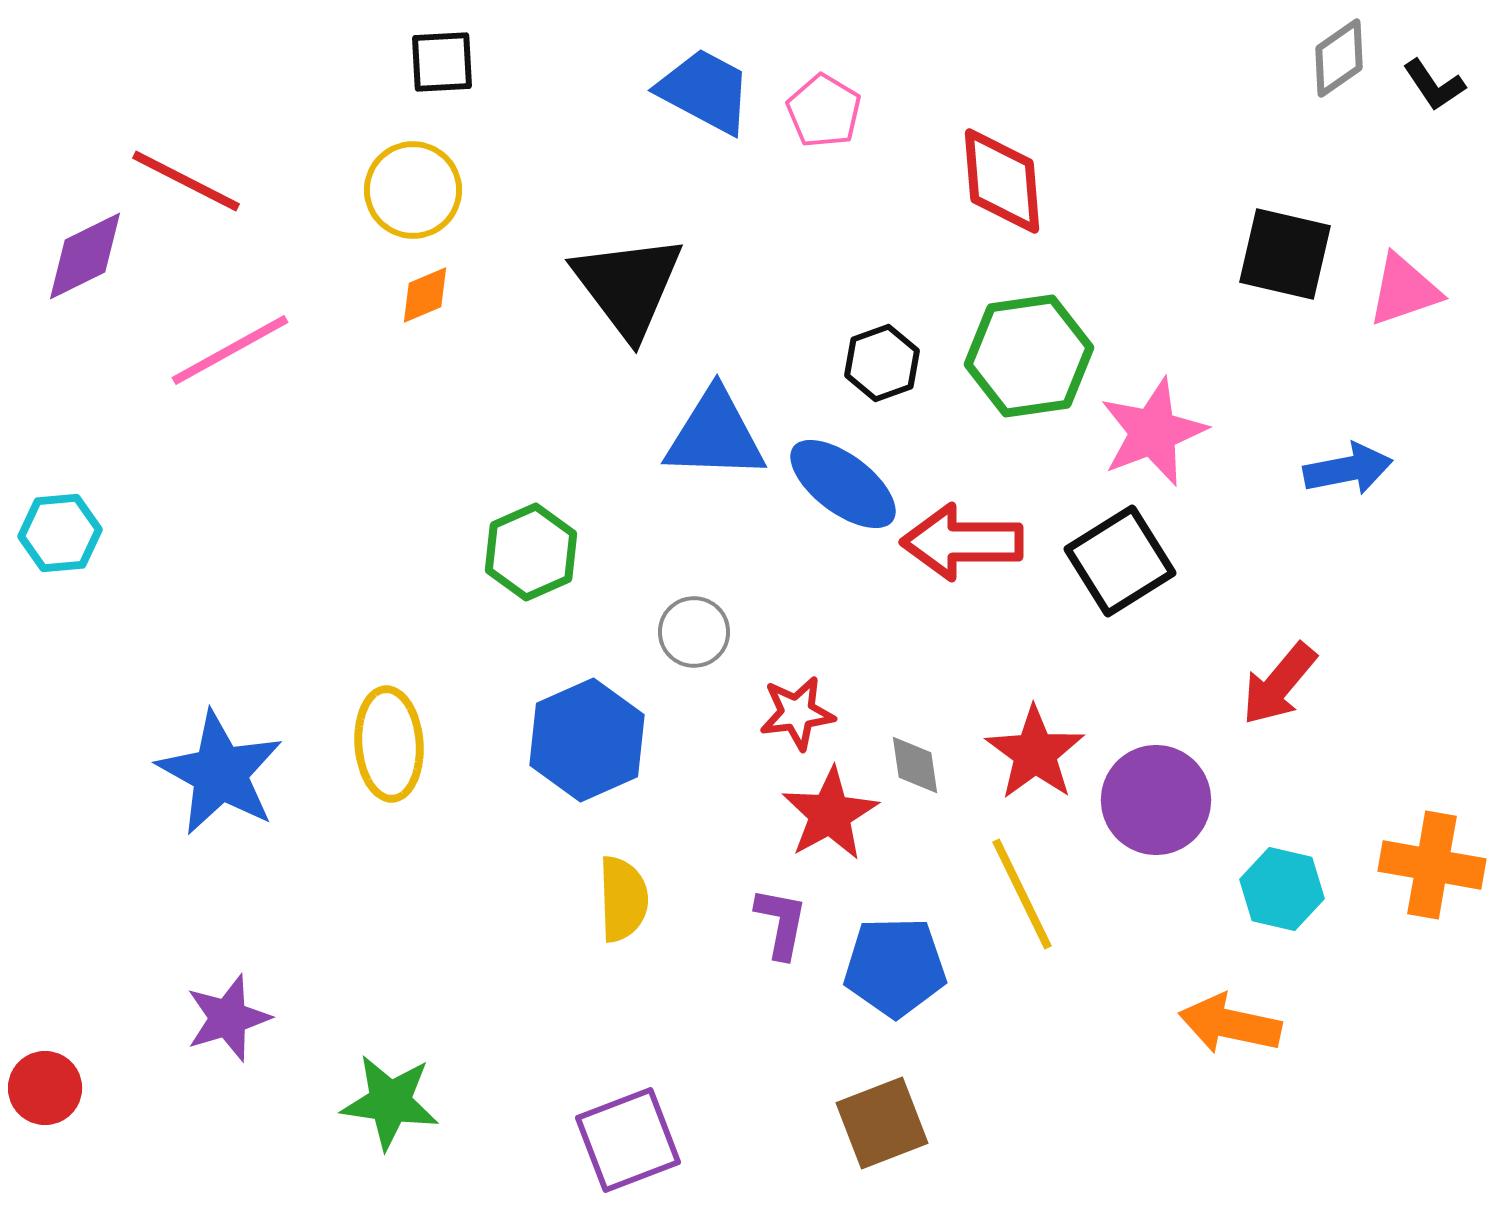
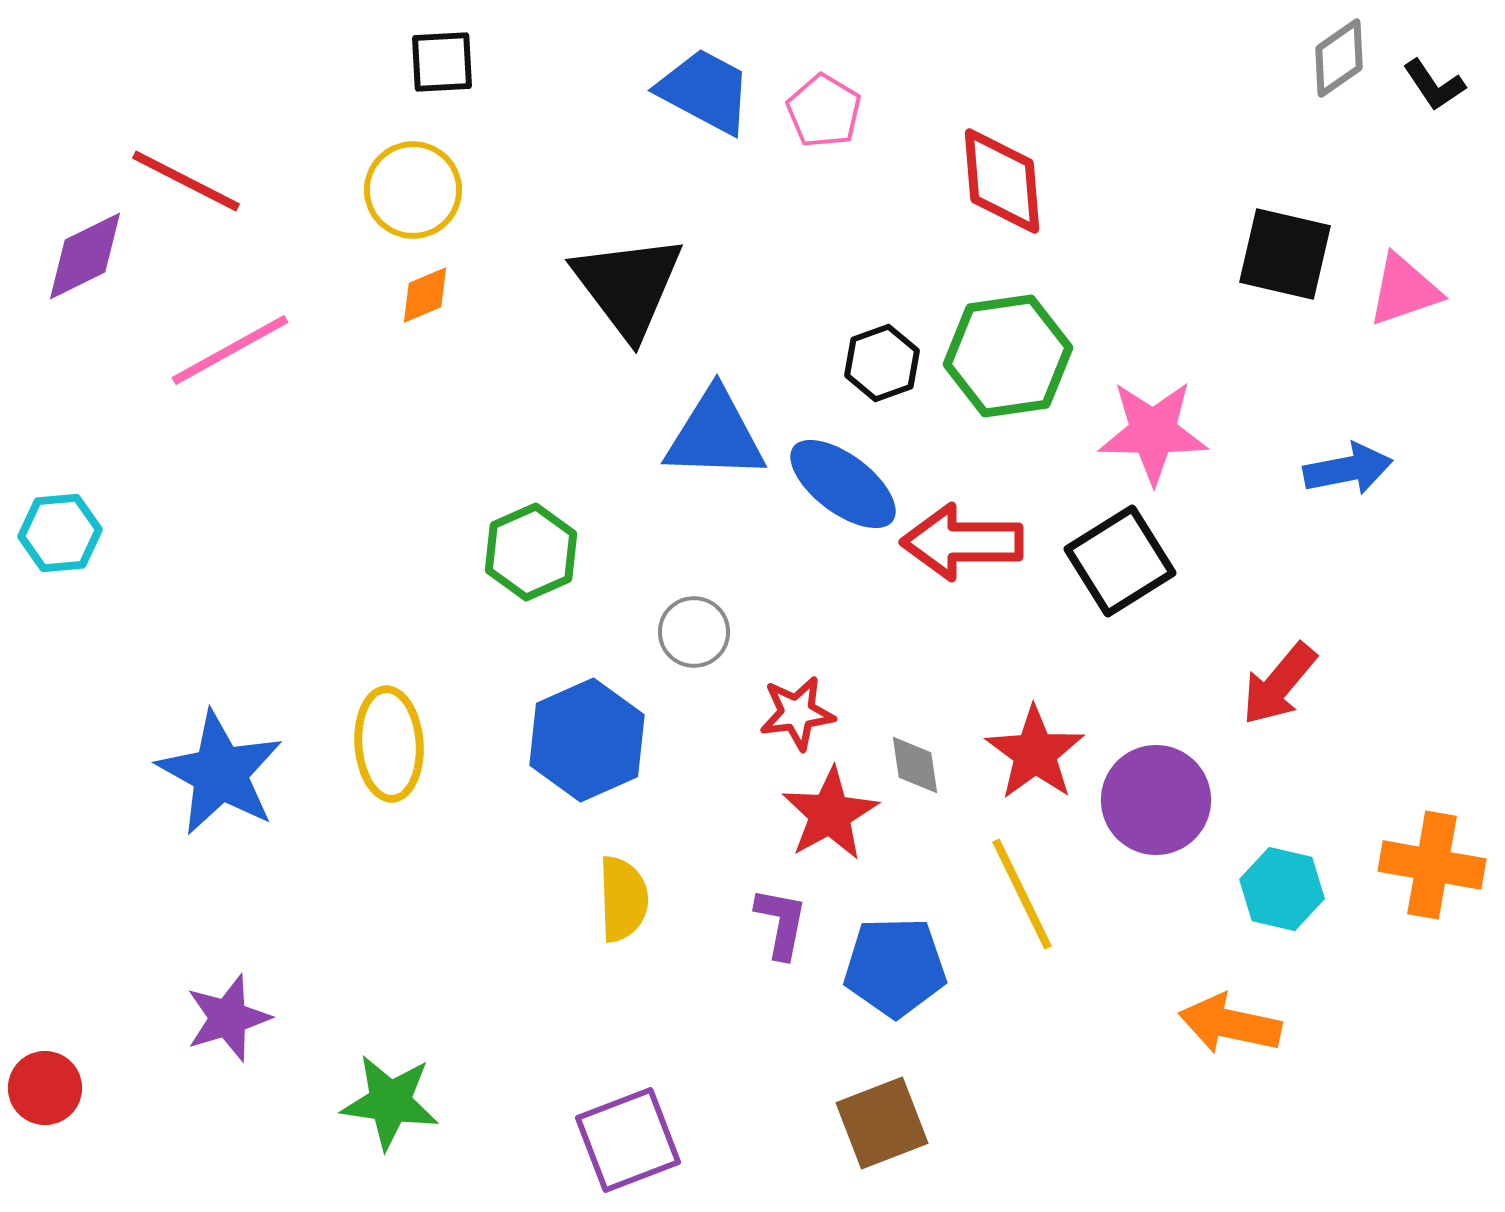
green hexagon at (1029, 356): moved 21 px left
pink star at (1153, 432): rotated 22 degrees clockwise
